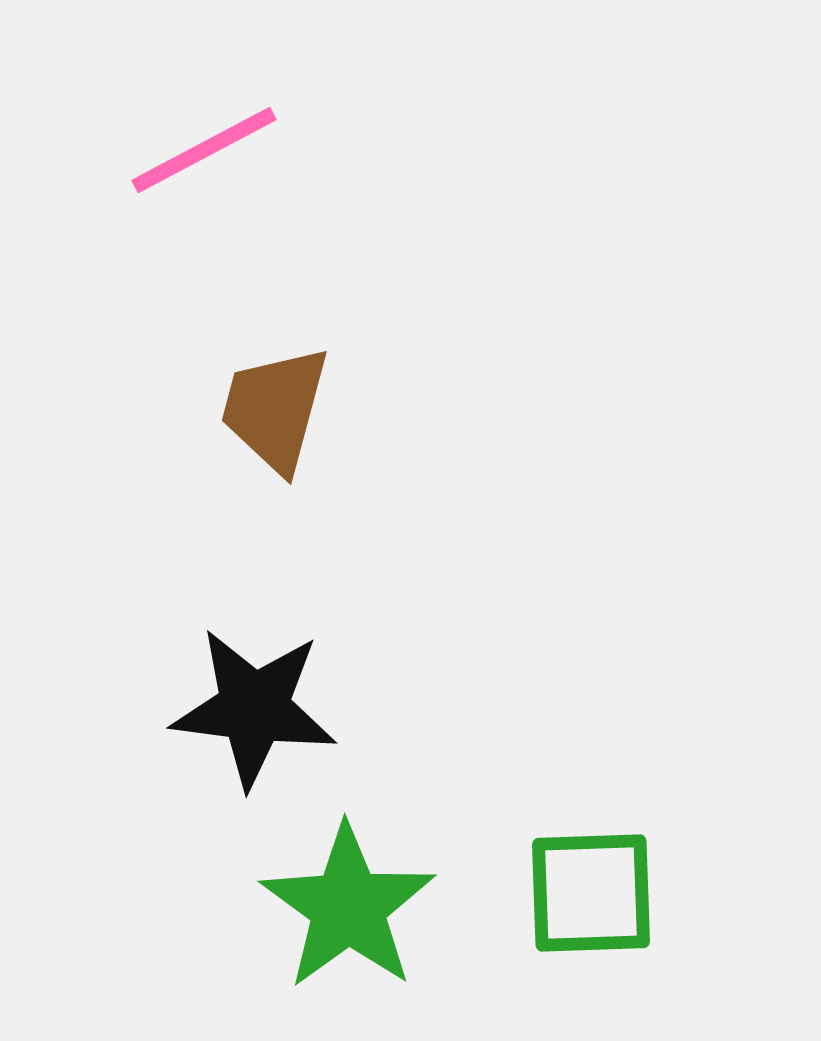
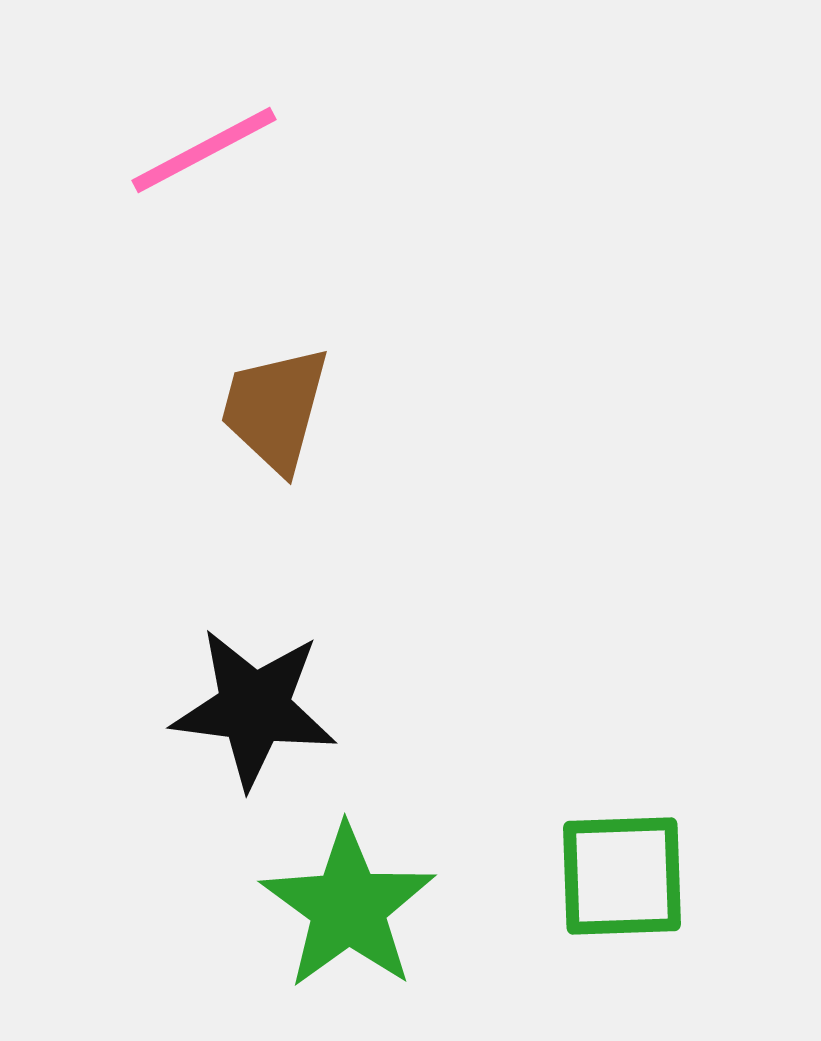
green square: moved 31 px right, 17 px up
